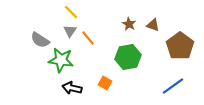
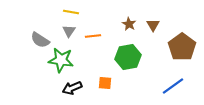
yellow line: rotated 35 degrees counterclockwise
brown triangle: rotated 40 degrees clockwise
gray triangle: moved 1 px left
orange line: moved 5 px right, 2 px up; rotated 56 degrees counterclockwise
brown pentagon: moved 2 px right, 1 px down
orange square: rotated 24 degrees counterclockwise
black arrow: rotated 36 degrees counterclockwise
